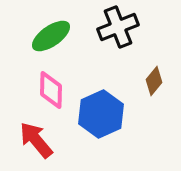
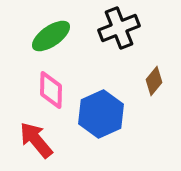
black cross: moved 1 px right, 1 px down
